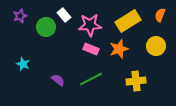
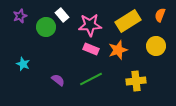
white rectangle: moved 2 px left
orange star: moved 1 px left, 1 px down
